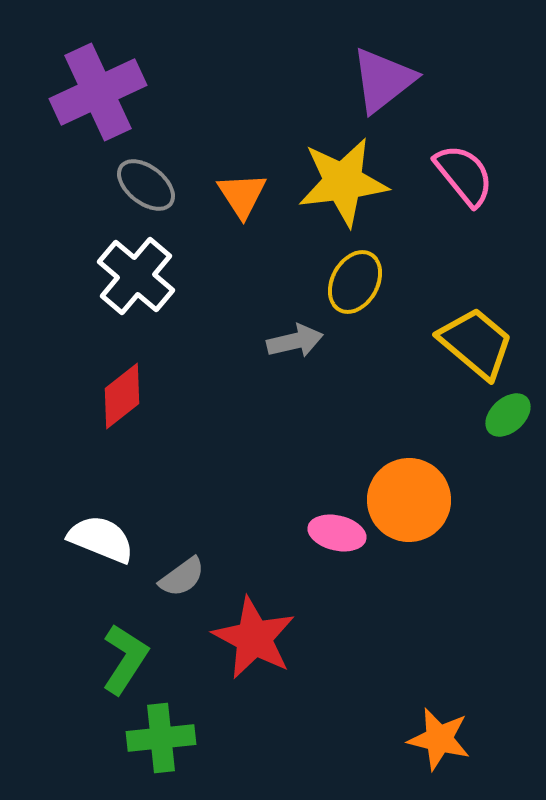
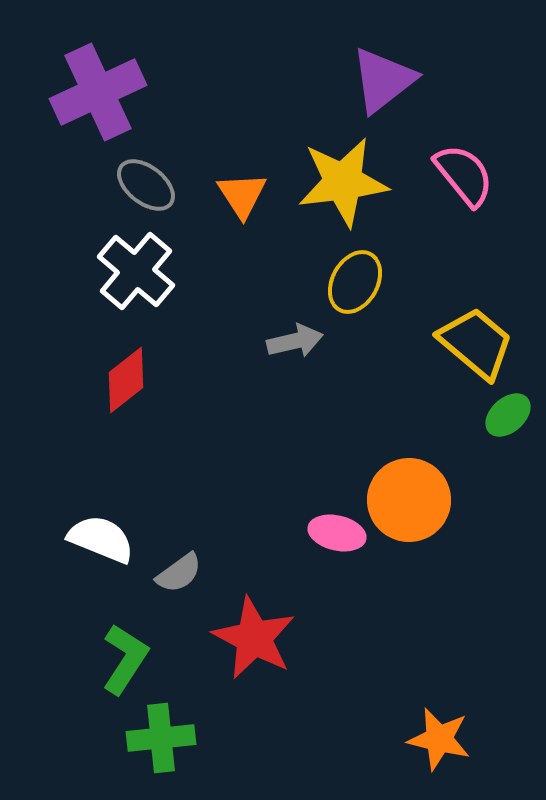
white cross: moved 5 px up
red diamond: moved 4 px right, 16 px up
gray semicircle: moved 3 px left, 4 px up
